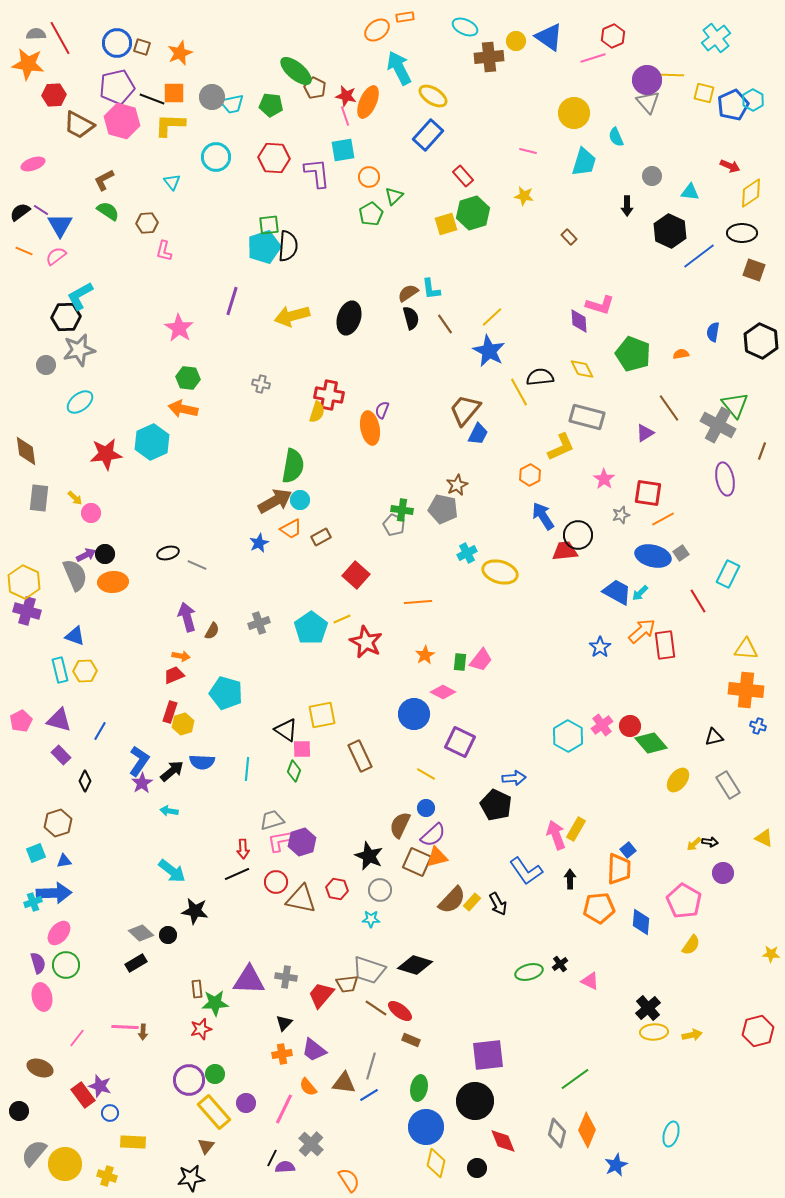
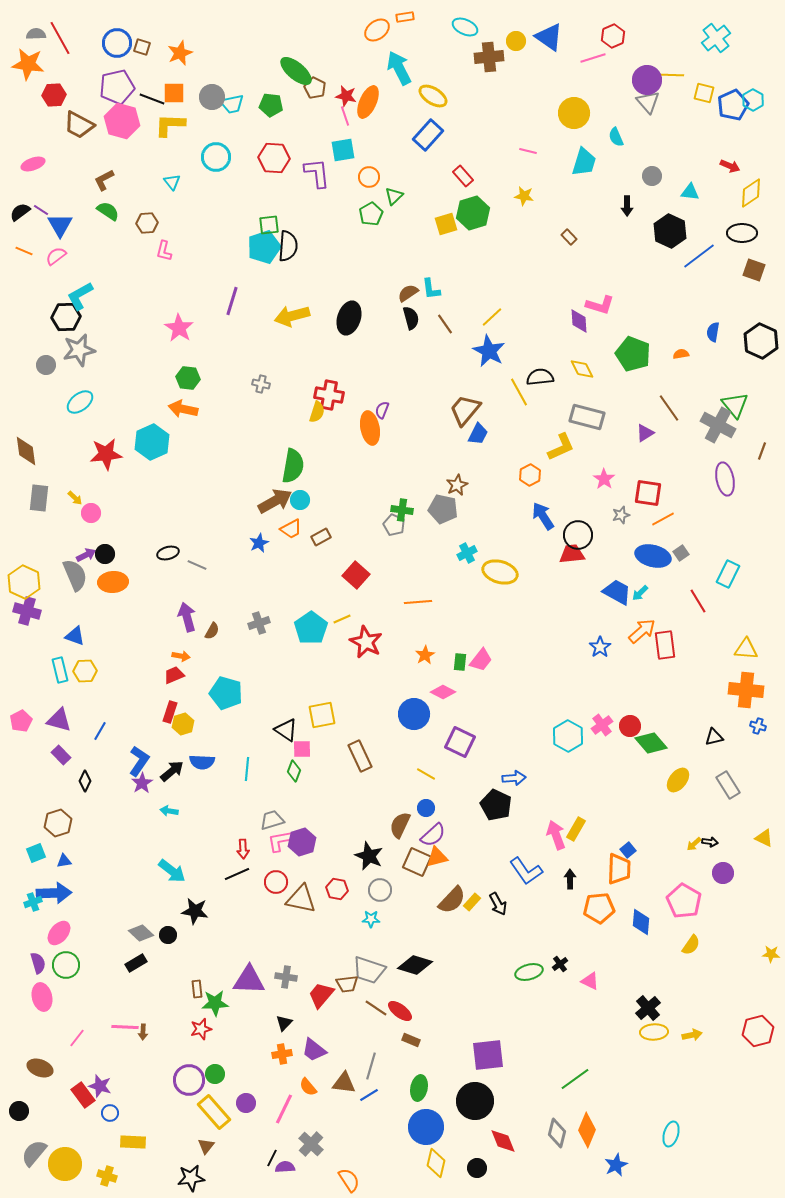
red trapezoid at (565, 551): moved 7 px right, 3 px down
